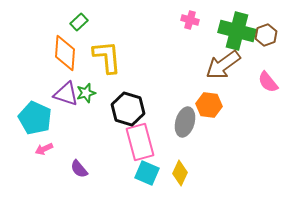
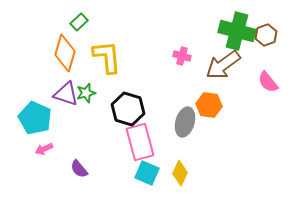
pink cross: moved 8 px left, 36 px down
orange diamond: rotated 12 degrees clockwise
